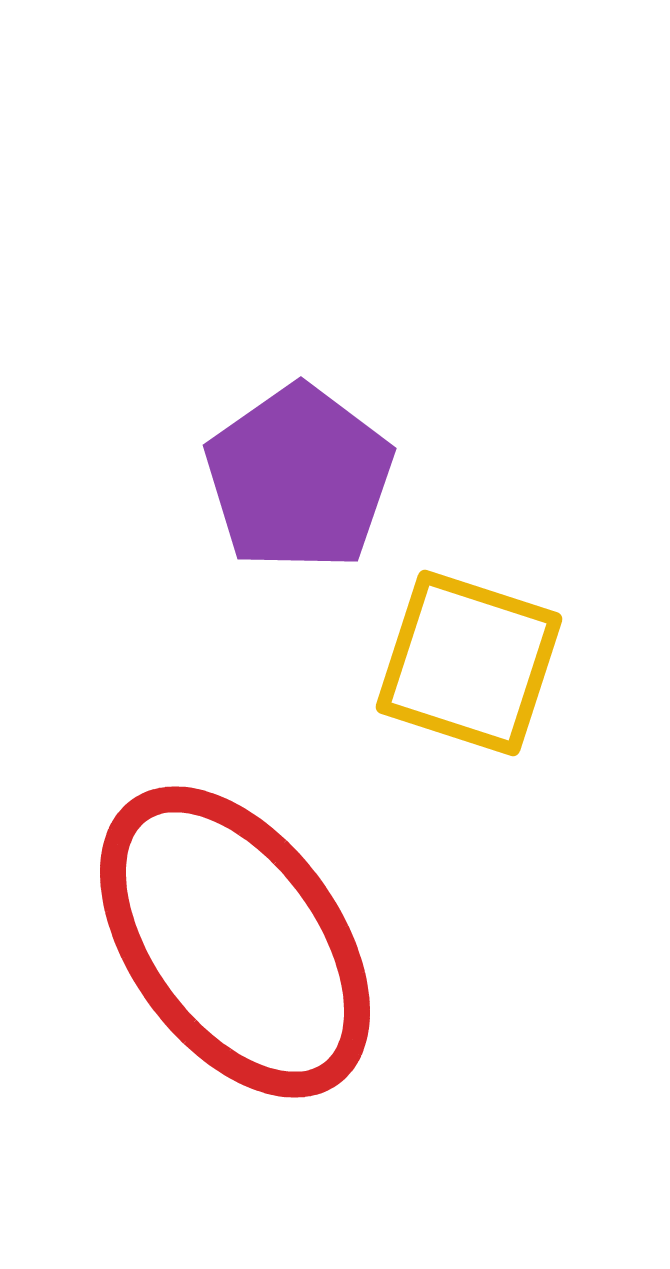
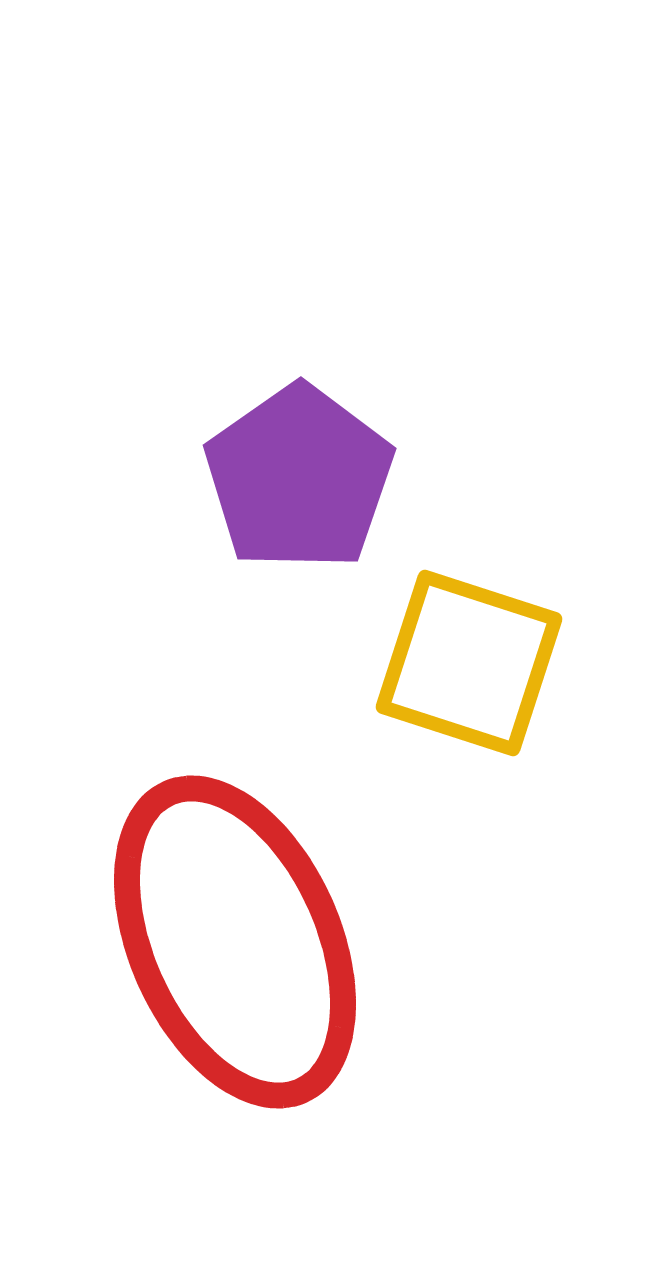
red ellipse: rotated 12 degrees clockwise
